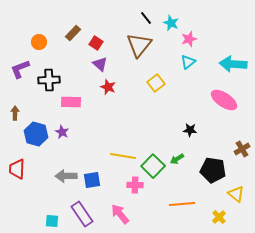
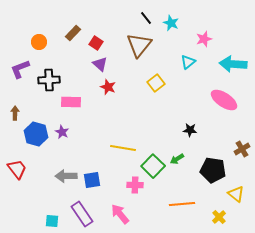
pink star: moved 15 px right
yellow line: moved 8 px up
red trapezoid: rotated 140 degrees clockwise
